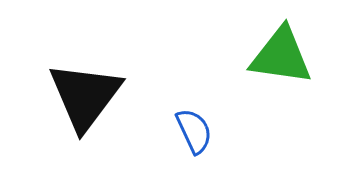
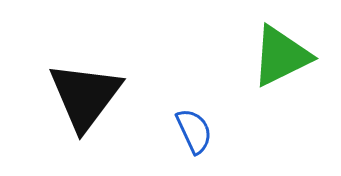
green triangle: rotated 34 degrees counterclockwise
